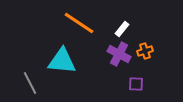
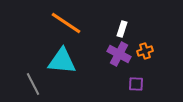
orange line: moved 13 px left
white rectangle: rotated 21 degrees counterclockwise
gray line: moved 3 px right, 1 px down
